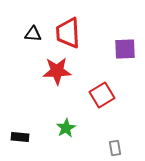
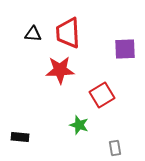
red star: moved 3 px right, 1 px up
green star: moved 13 px right, 3 px up; rotated 24 degrees counterclockwise
